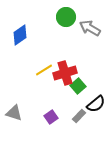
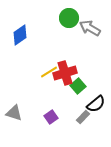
green circle: moved 3 px right, 1 px down
yellow line: moved 5 px right, 2 px down
gray rectangle: moved 4 px right, 1 px down
